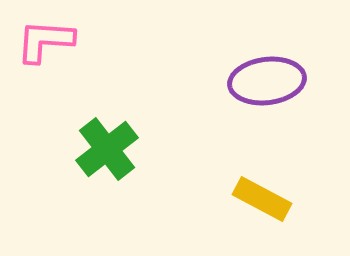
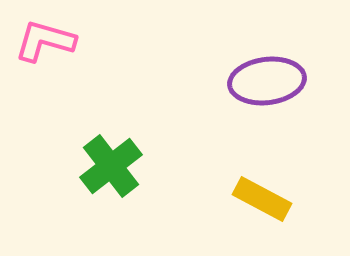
pink L-shape: rotated 12 degrees clockwise
green cross: moved 4 px right, 17 px down
